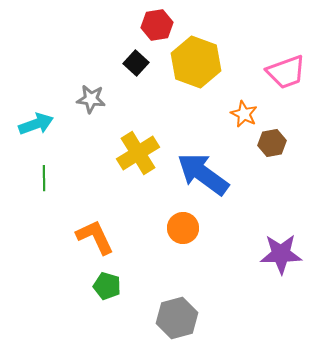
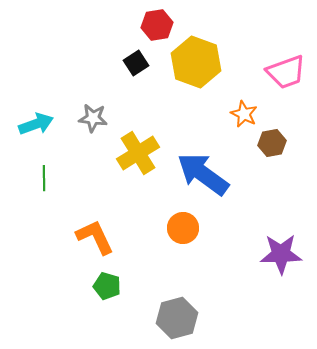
black square: rotated 15 degrees clockwise
gray star: moved 2 px right, 19 px down
